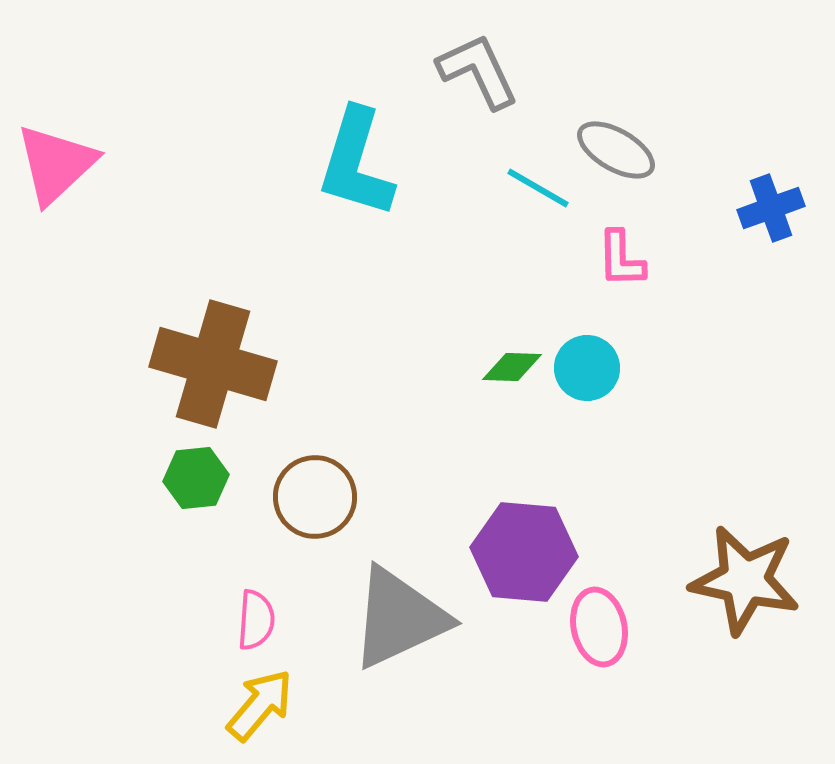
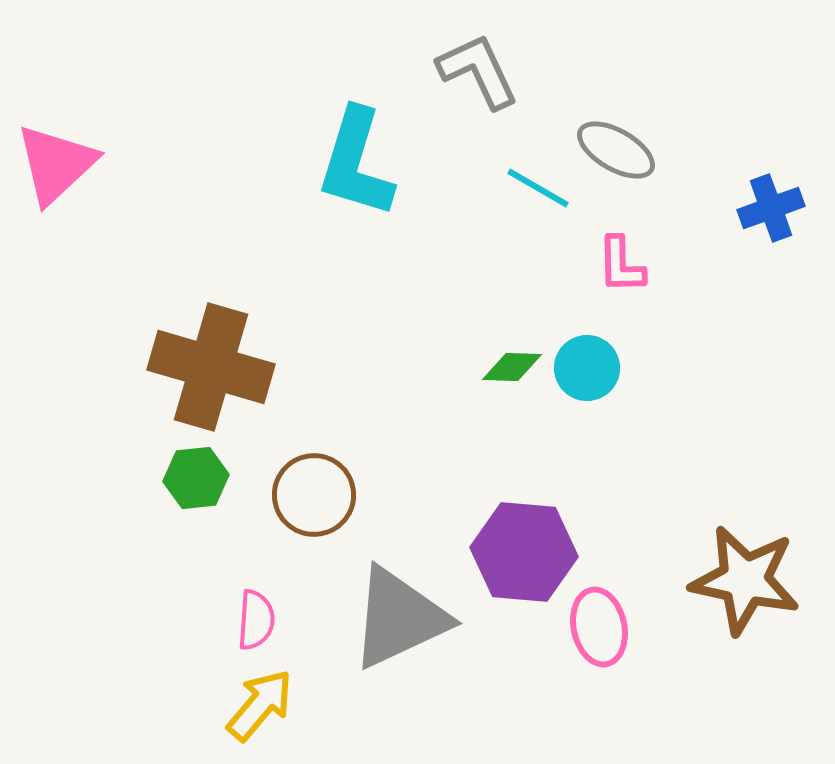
pink L-shape: moved 6 px down
brown cross: moved 2 px left, 3 px down
brown circle: moved 1 px left, 2 px up
